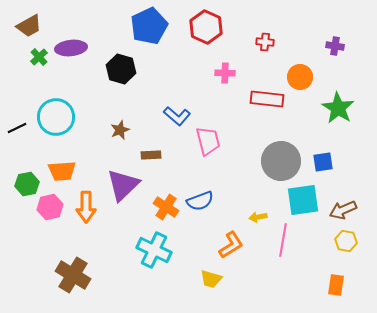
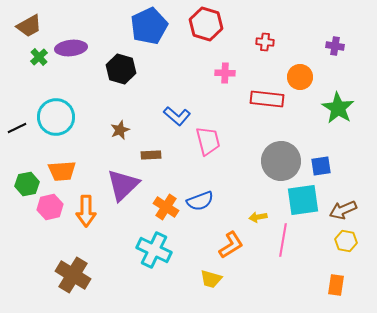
red hexagon: moved 3 px up; rotated 8 degrees counterclockwise
blue square: moved 2 px left, 4 px down
orange arrow: moved 4 px down
